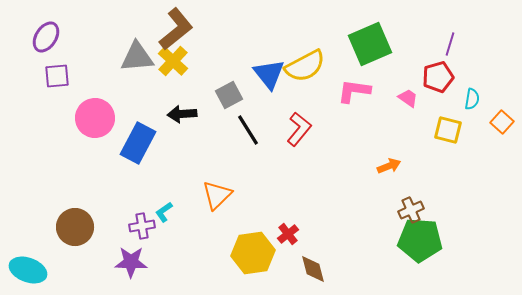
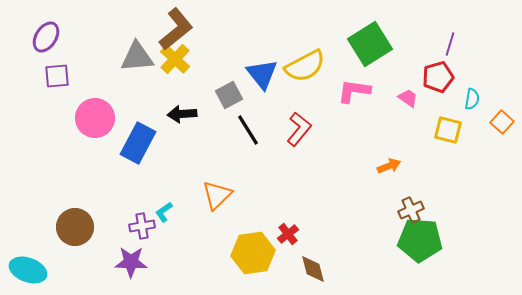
green square: rotated 9 degrees counterclockwise
yellow cross: moved 2 px right, 2 px up
blue triangle: moved 7 px left
